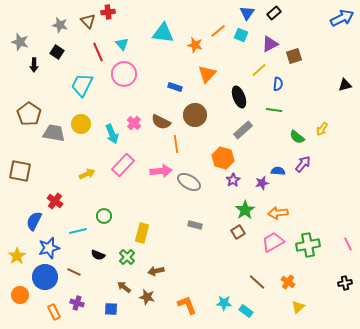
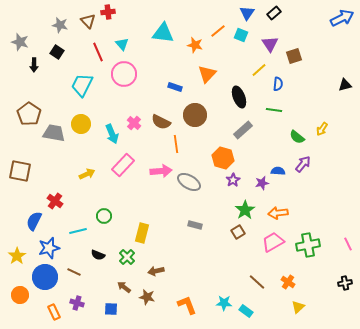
purple triangle at (270, 44): rotated 36 degrees counterclockwise
